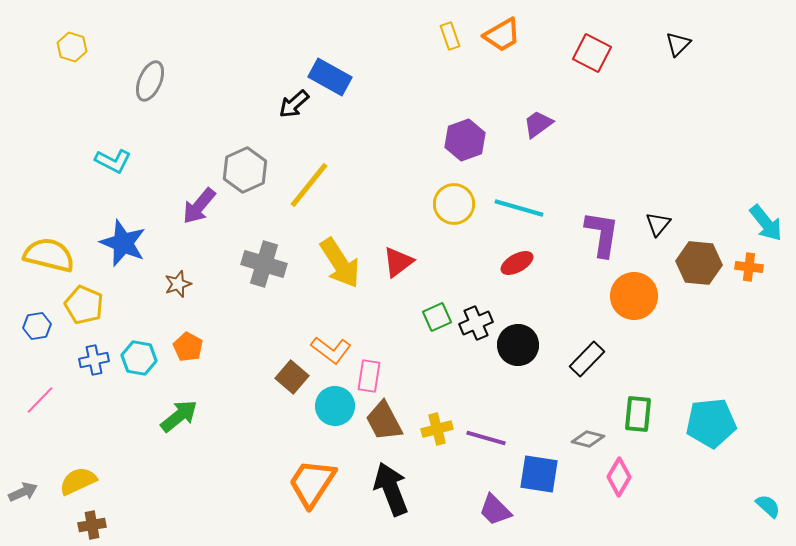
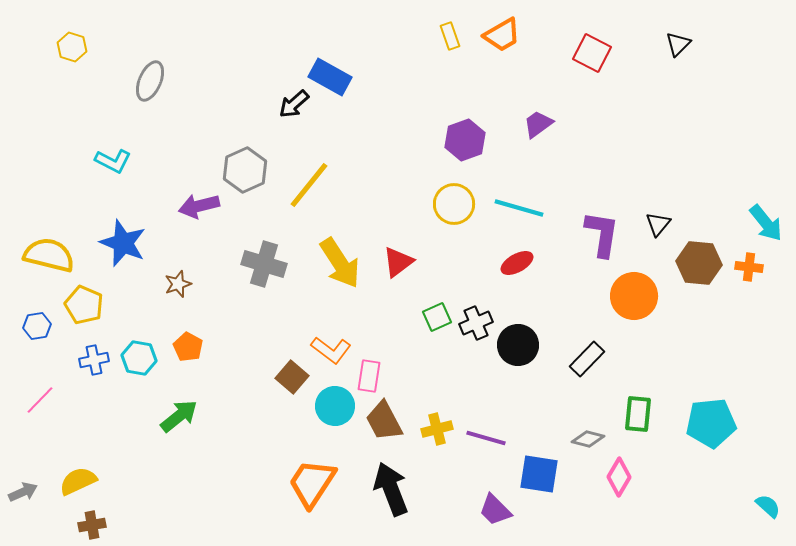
purple arrow at (199, 206): rotated 36 degrees clockwise
